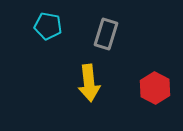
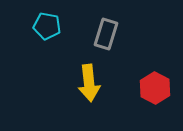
cyan pentagon: moved 1 px left
